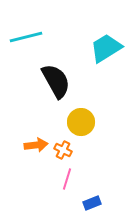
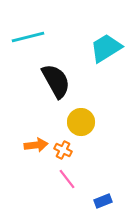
cyan line: moved 2 px right
pink line: rotated 55 degrees counterclockwise
blue rectangle: moved 11 px right, 2 px up
